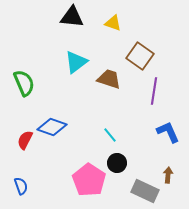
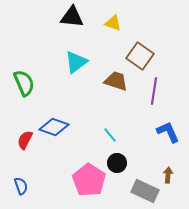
brown trapezoid: moved 7 px right, 2 px down
blue diamond: moved 2 px right
